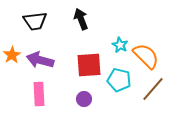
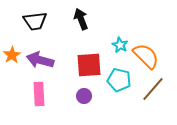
purple circle: moved 3 px up
